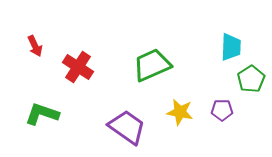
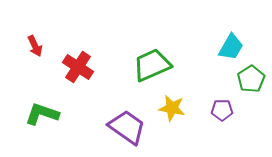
cyan trapezoid: rotated 28 degrees clockwise
yellow star: moved 8 px left, 4 px up
